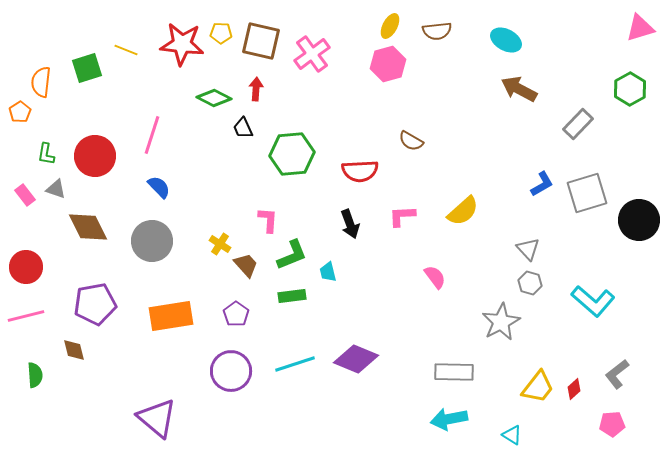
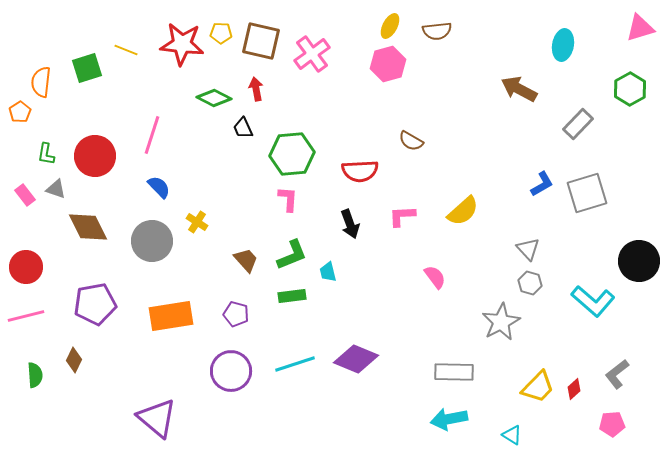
cyan ellipse at (506, 40): moved 57 px right, 5 px down; rotated 72 degrees clockwise
red arrow at (256, 89): rotated 15 degrees counterclockwise
pink L-shape at (268, 220): moved 20 px right, 21 px up
black circle at (639, 220): moved 41 px down
yellow cross at (220, 244): moved 23 px left, 22 px up
brown trapezoid at (246, 265): moved 5 px up
purple pentagon at (236, 314): rotated 20 degrees counterclockwise
brown diamond at (74, 350): moved 10 px down; rotated 40 degrees clockwise
yellow trapezoid at (538, 387): rotated 6 degrees clockwise
